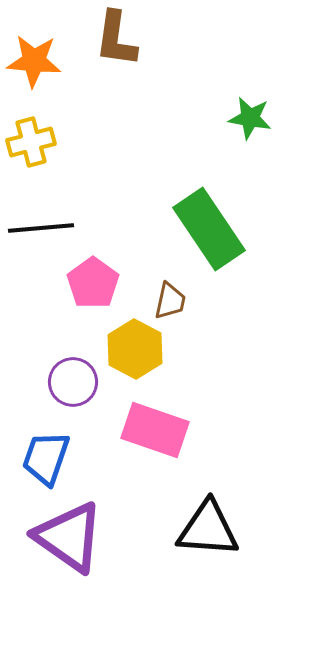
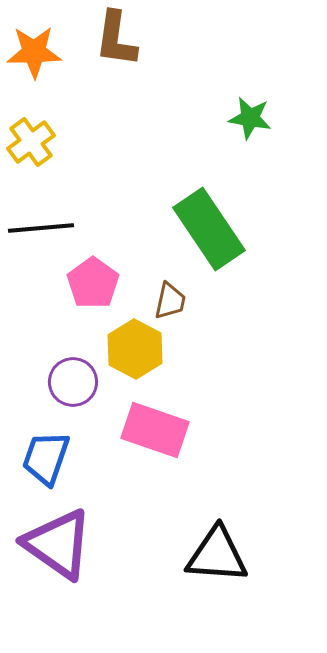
orange star: moved 9 px up; rotated 6 degrees counterclockwise
yellow cross: rotated 21 degrees counterclockwise
black triangle: moved 9 px right, 26 px down
purple triangle: moved 11 px left, 7 px down
